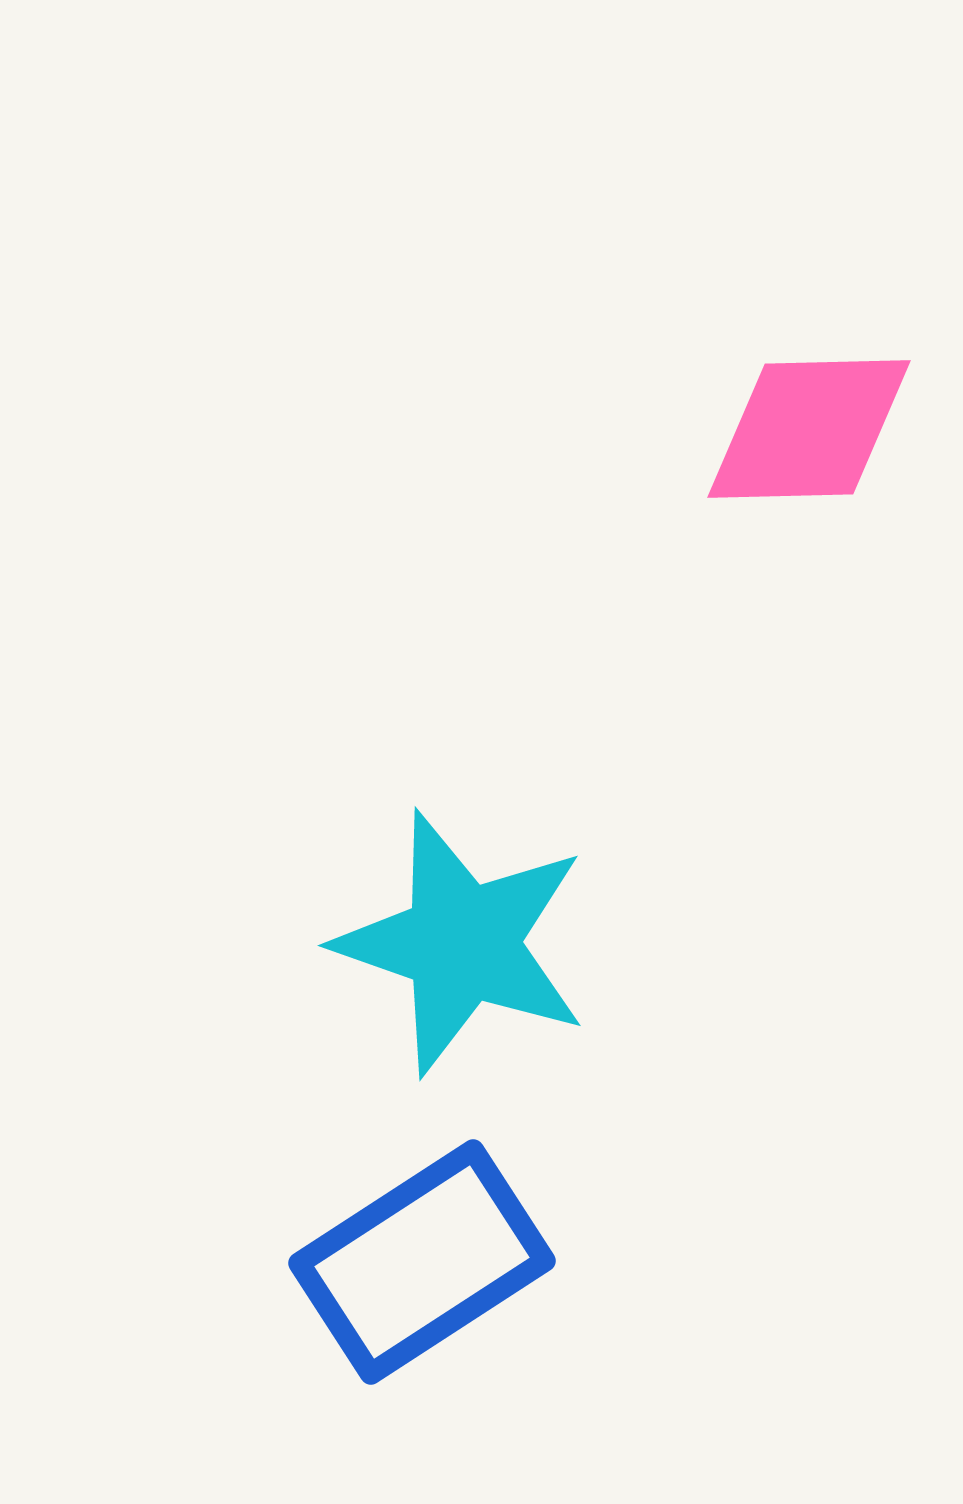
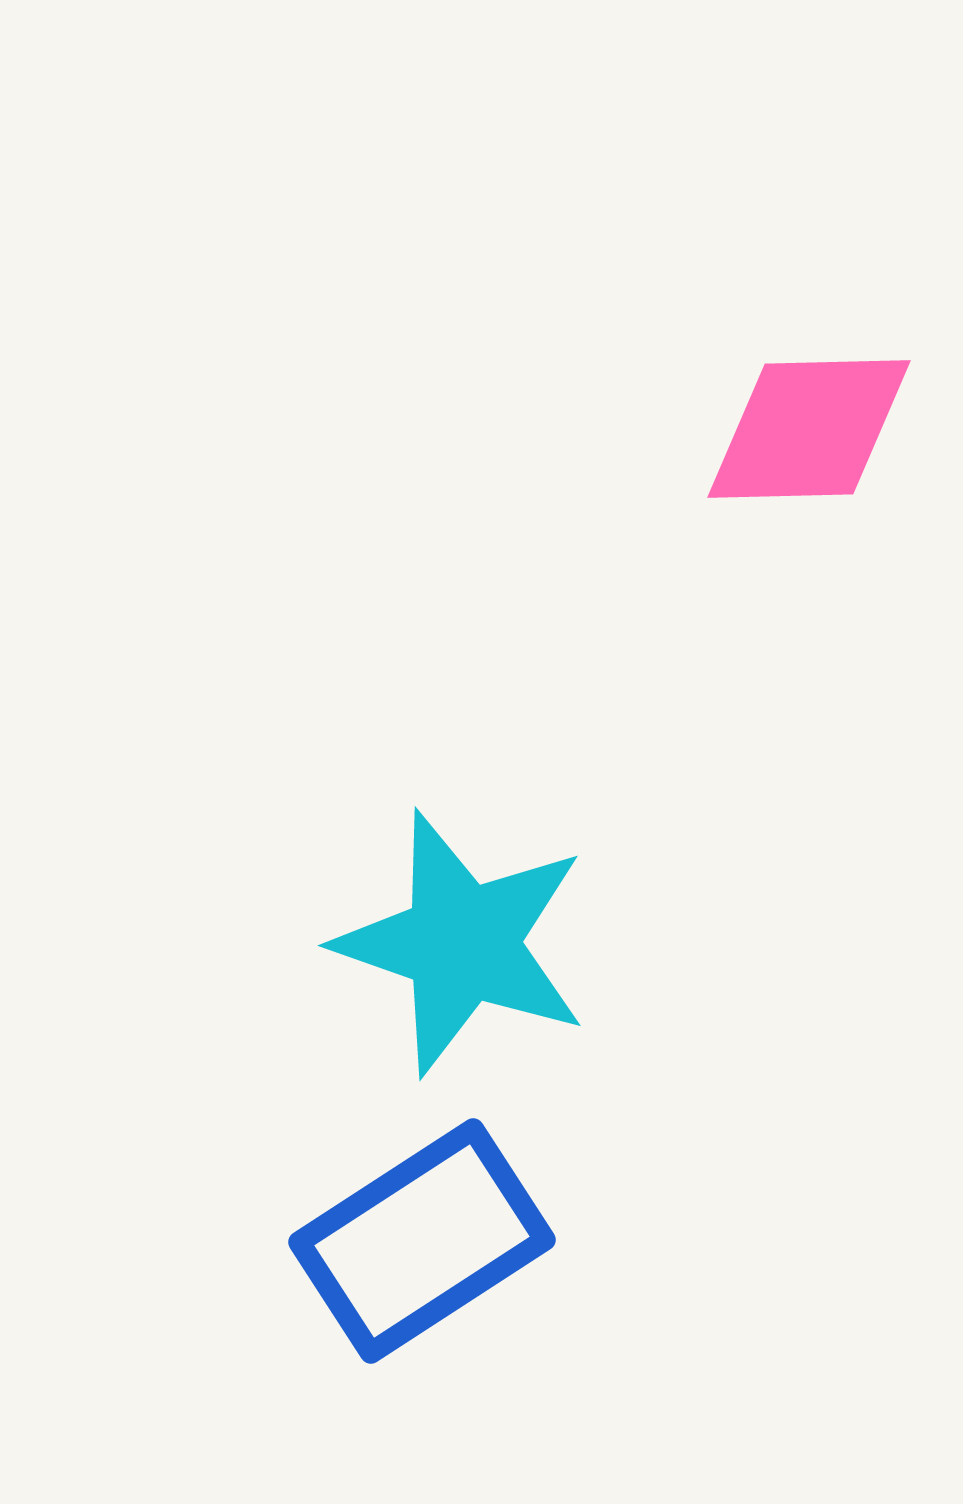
blue rectangle: moved 21 px up
